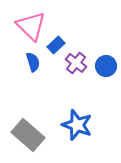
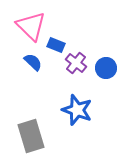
blue rectangle: rotated 66 degrees clockwise
blue semicircle: rotated 30 degrees counterclockwise
blue circle: moved 2 px down
blue star: moved 15 px up
gray rectangle: moved 3 px right, 1 px down; rotated 32 degrees clockwise
